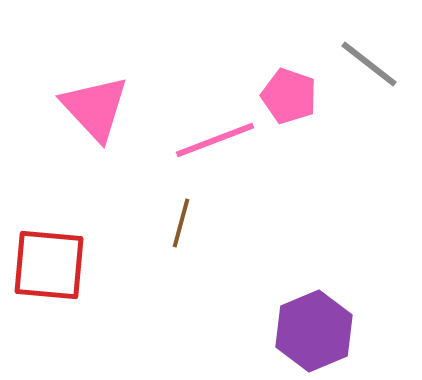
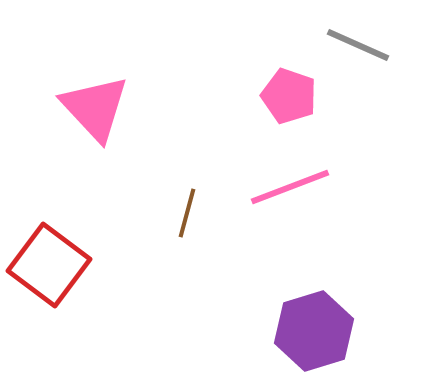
gray line: moved 11 px left, 19 px up; rotated 14 degrees counterclockwise
pink line: moved 75 px right, 47 px down
brown line: moved 6 px right, 10 px up
red square: rotated 32 degrees clockwise
purple hexagon: rotated 6 degrees clockwise
